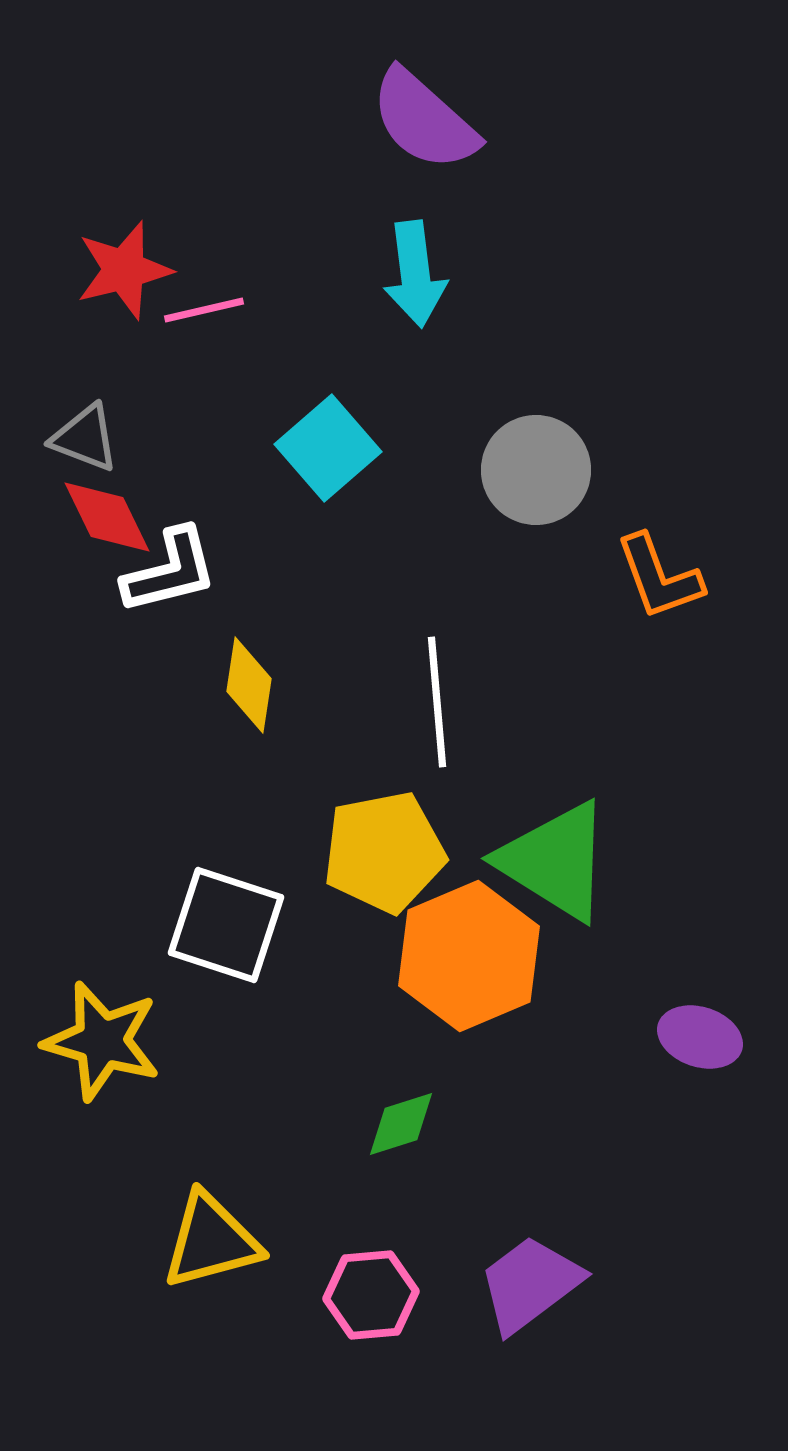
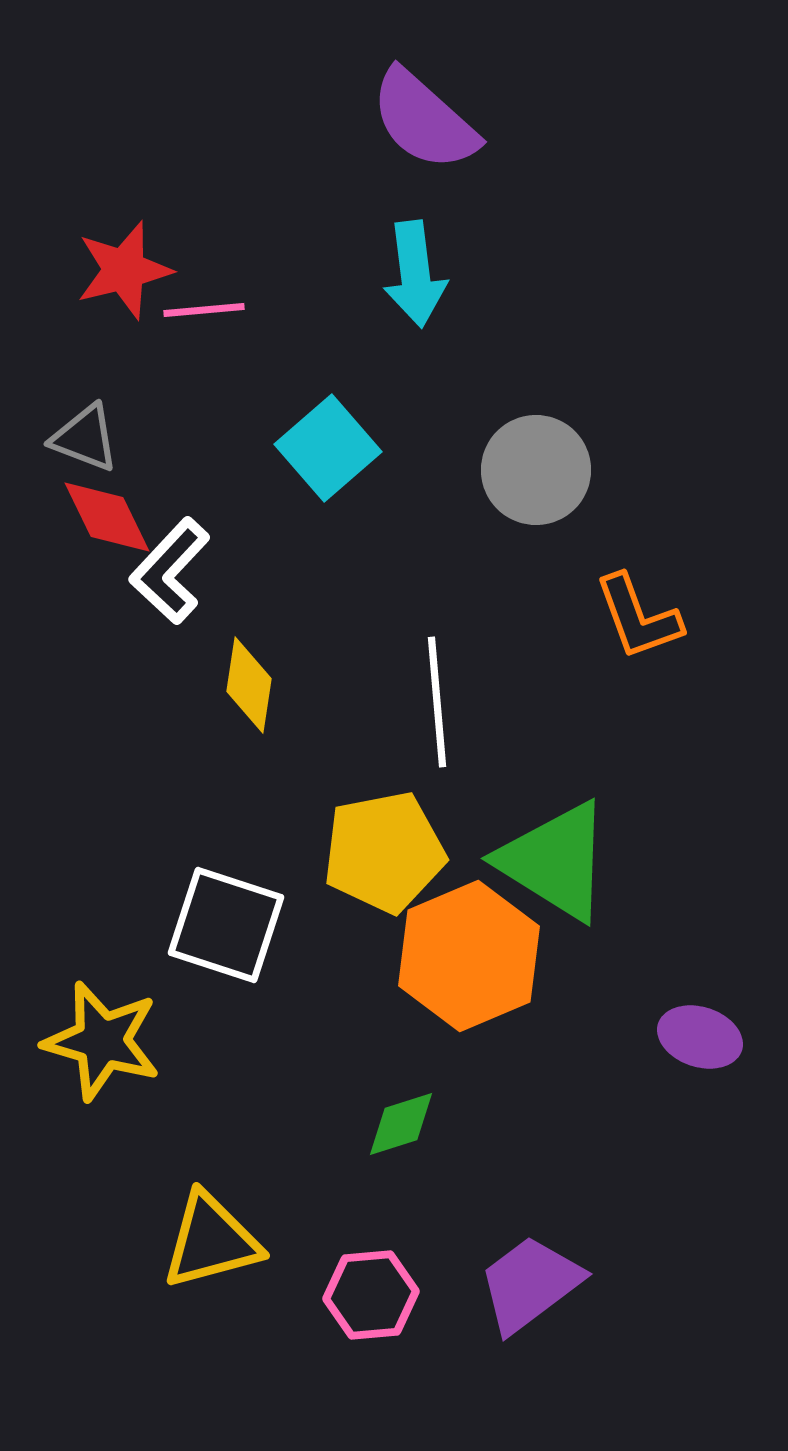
pink line: rotated 8 degrees clockwise
white L-shape: rotated 147 degrees clockwise
orange L-shape: moved 21 px left, 40 px down
